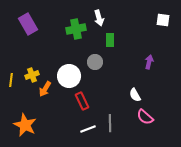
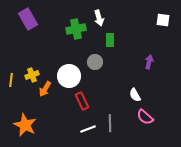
purple rectangle: moved 5 px up
